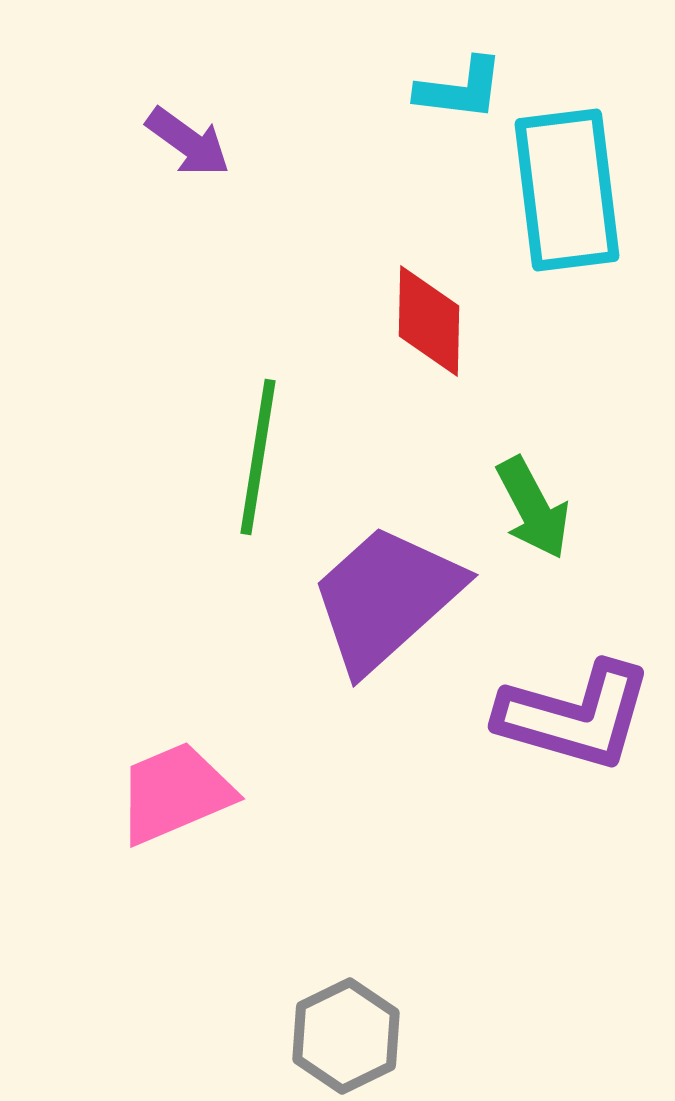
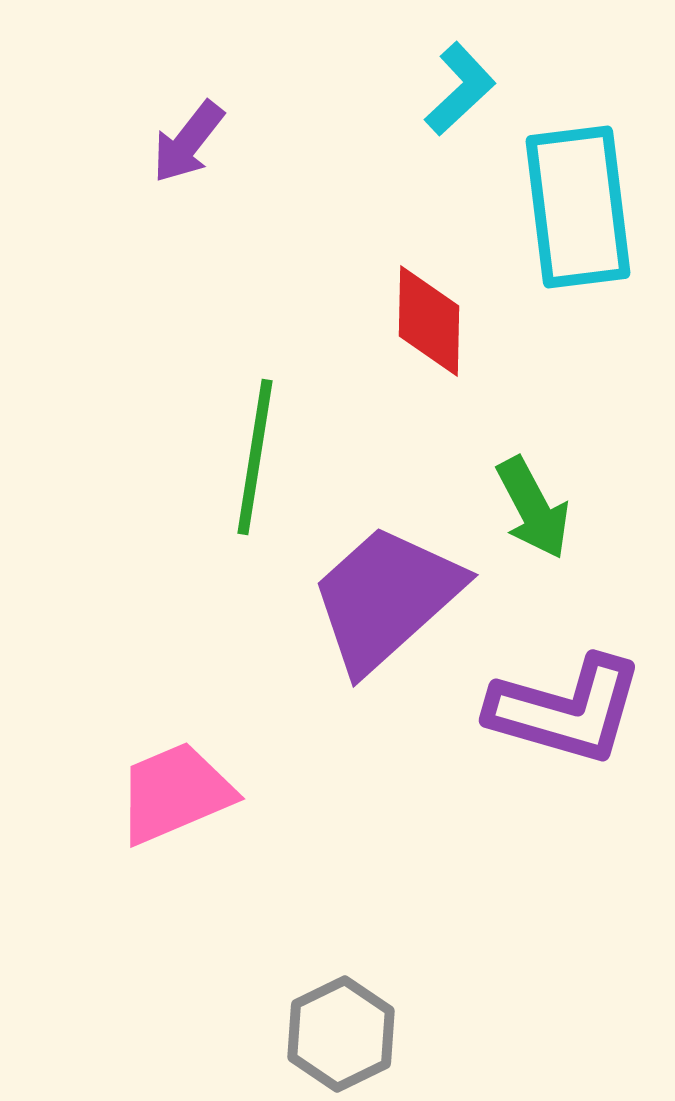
cyan L-shape: rotated 50 degrees counterclockwise
purple arrow: rotated 92 degrees clockwise
cyan rectangle: moved 11 px right, 17 px down
green line: moved 3 px left
purple L-shape: moved 9 px left, 6 px up
gray hexagon: moved 5 px left, 2 px up
